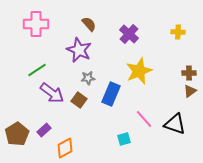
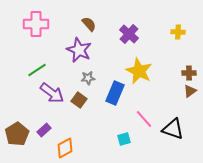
yellow star: rotated 24 degrees counterclockwise
blue rectangle: moved 4 px right, 1 px up
black triangle: moved 2 px left, 5 px down
